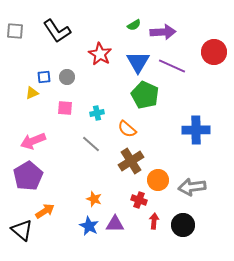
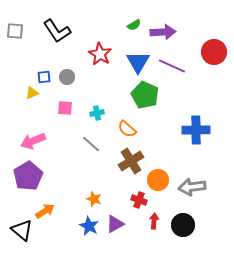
purple triangle: rotated 30 degrees counterclockwise
